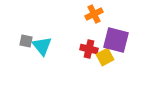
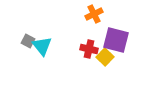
gray square: moved 2 px right; rotated 16 degrees clockwise
yellow square: rotated 18 degrees counterclockwise
